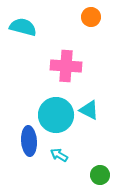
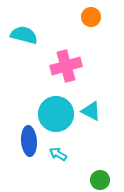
cyan semicircle: moved 1 px right, 8 px down
pink cross: rotated 20 degrees counterclockwise
cyan triangle: moved 2 px right, 1 px down
cyan circle: moved 1 px up
cyan arrow: moved 1 px left, 1 px up
green circle: moved 5 px down
